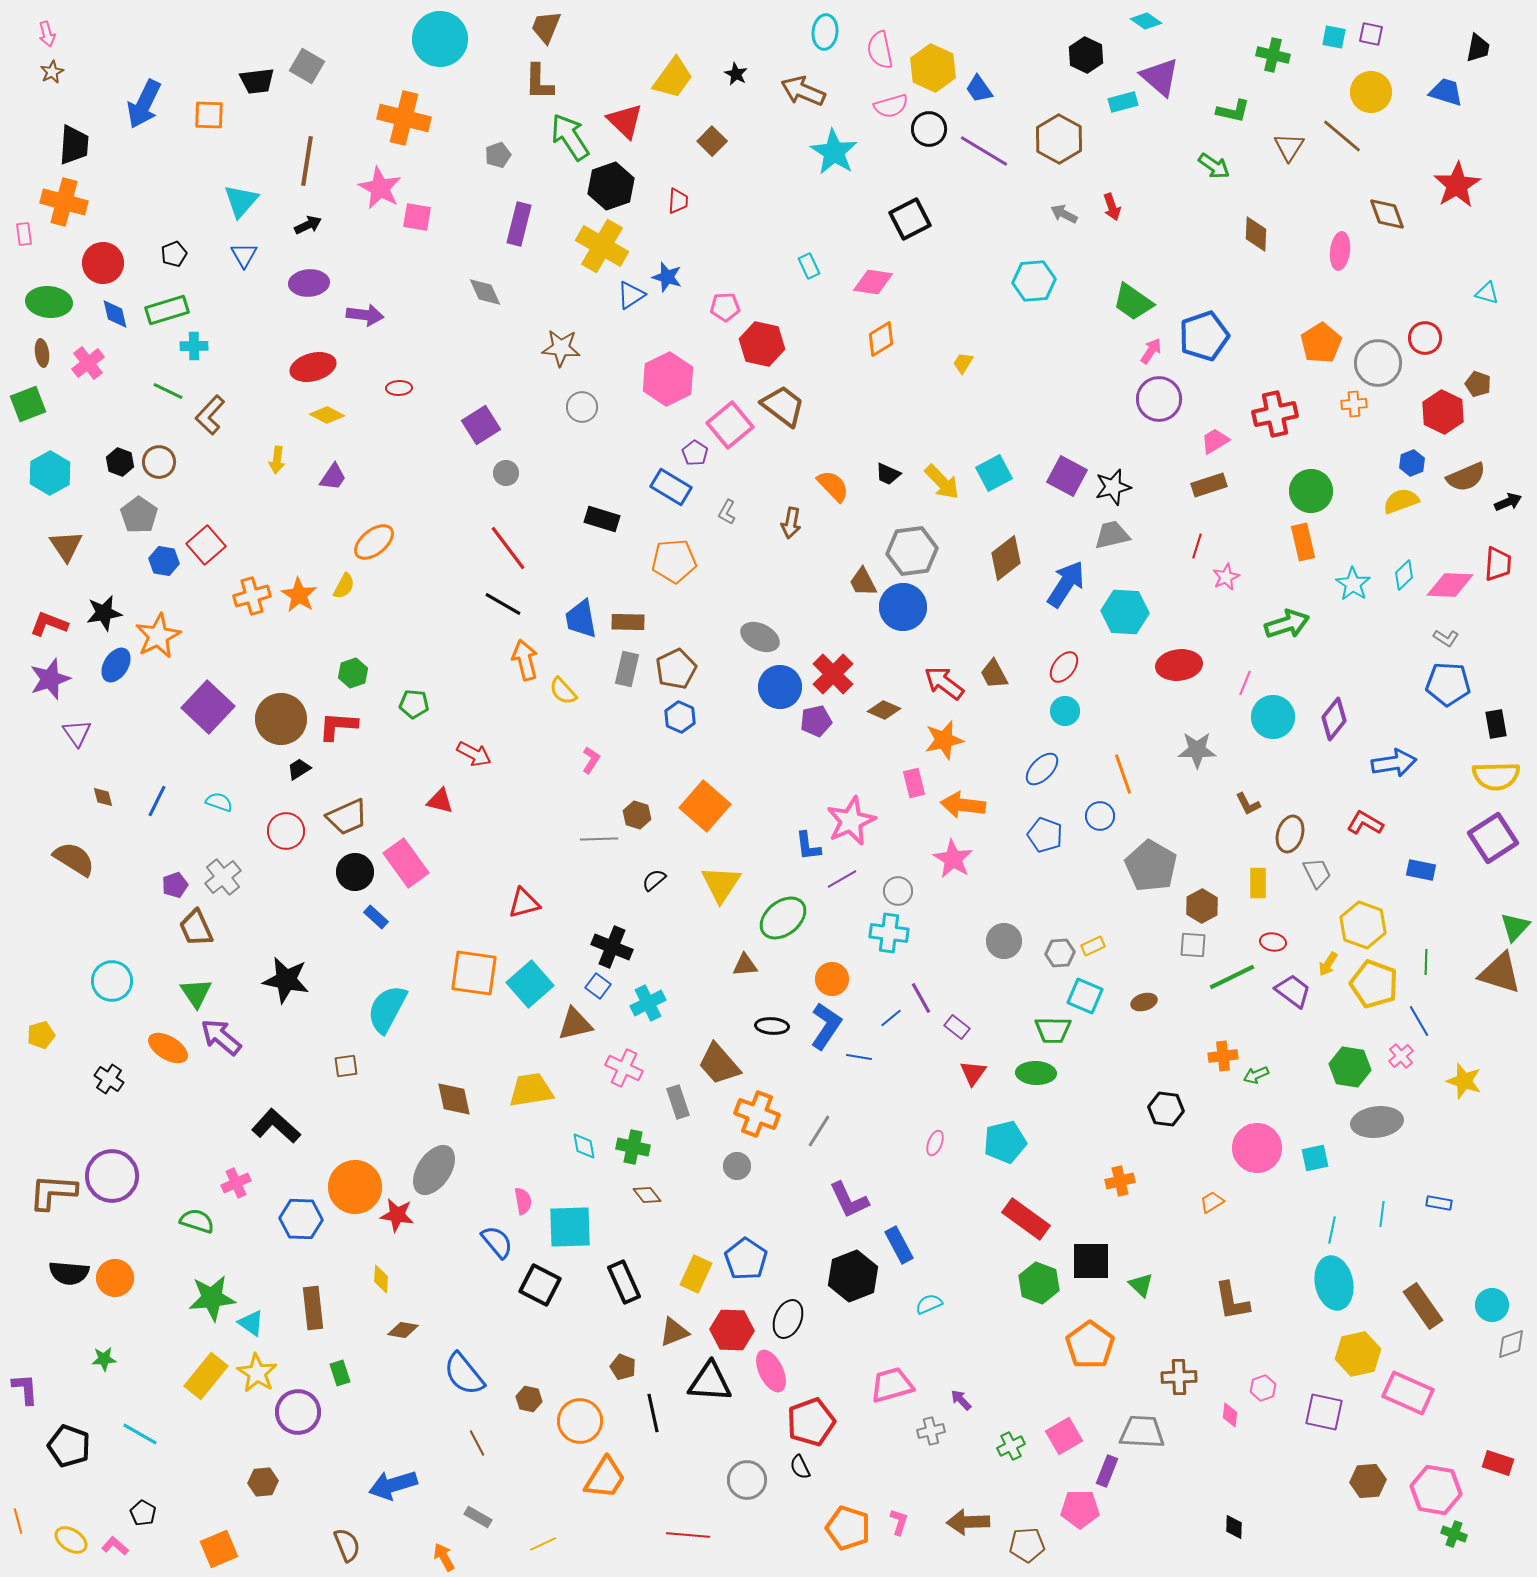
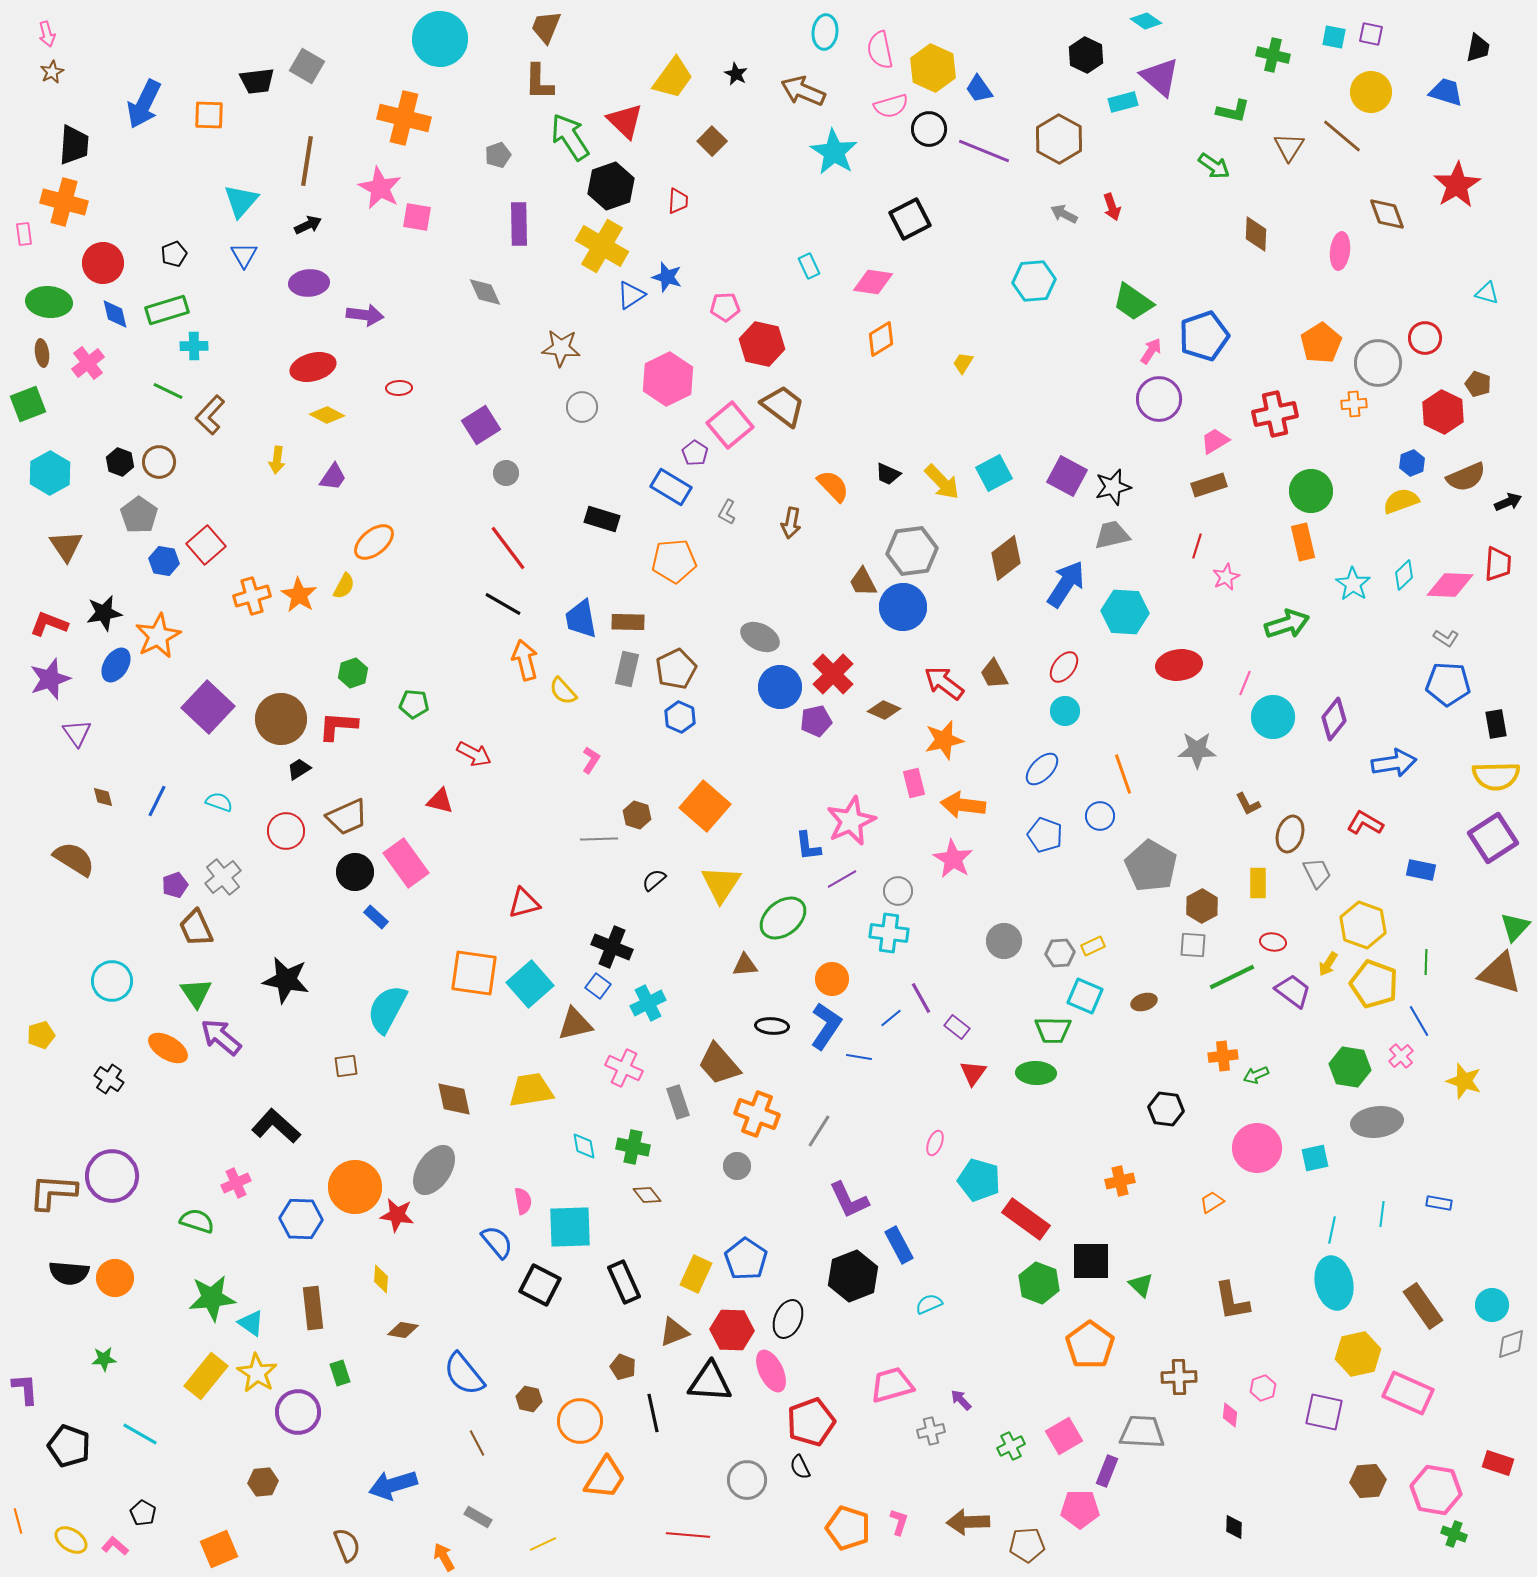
purple line at (984, 151): rotated 9 degrees counterclockwise
purple rectangle at (519, 224): rotated 15 degrees counterclockwise
cyan pentagon at (1005, 1142): moved 26 px left, 38 px down; rotated 30 degrees clockwise
